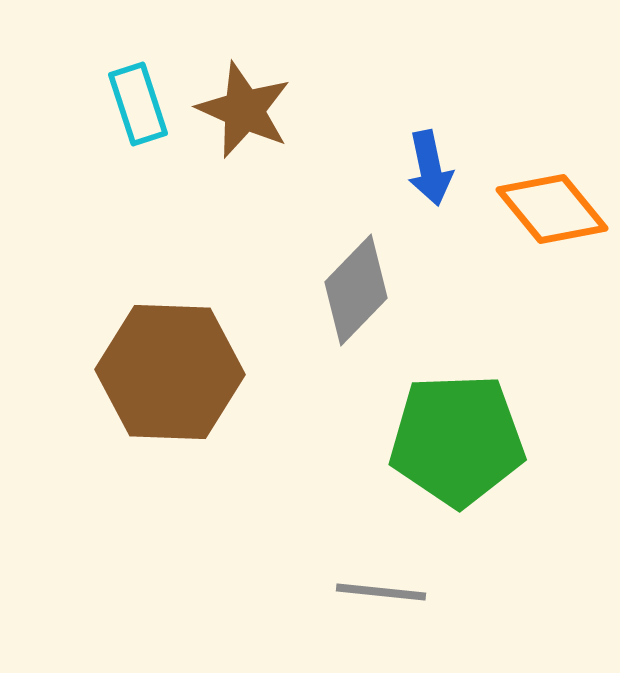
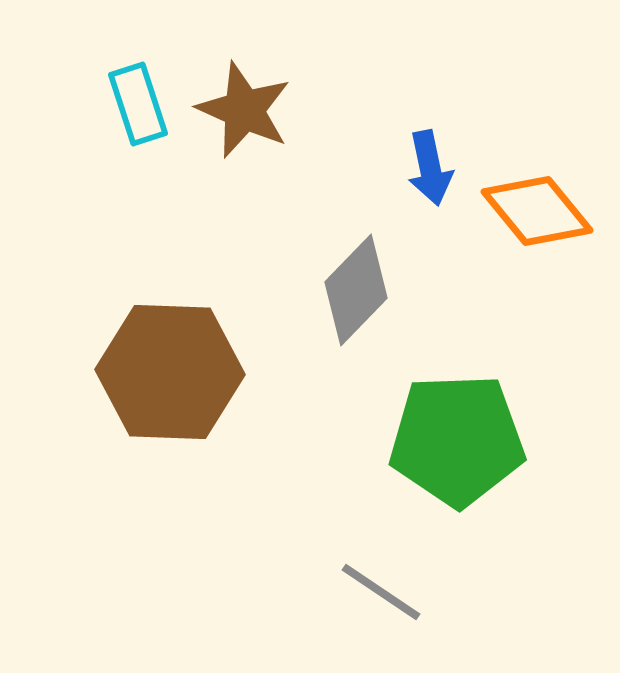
orange diamond: moved 15 px left, 2 px down
gray line: rotated 28 degrees clockwise
